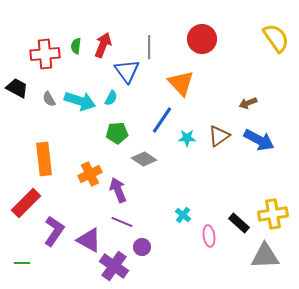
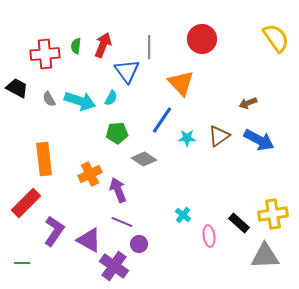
purple circle: moved 3 px left, 3 px up
